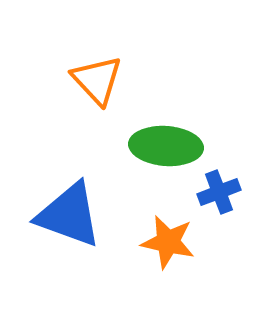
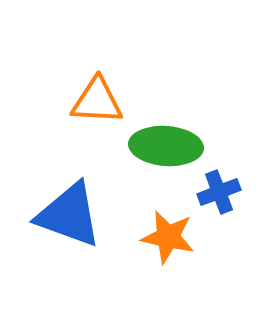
orange triangle: moved 21 px down; rotated 44 degrees counterclockwise
orange star: moved 5 px up
